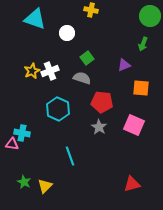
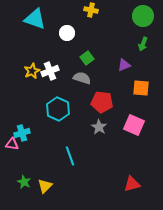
green circle: moved 7 px left
cyan cross: rotated 28 degrees counterclockwise
